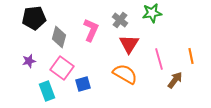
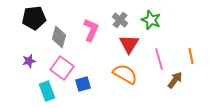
green star: moved 1 px left, 7 px down; rotated 30 degrees clockwise
